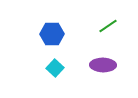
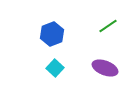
blue hexagon: rotated 20 degrees counterclockwise
purple ellipse: moved 2 px right, 3 px down; rotated 20 degrees clockwise
